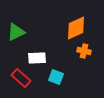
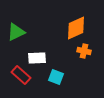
red rectangle: moved 3 px up
